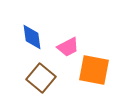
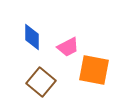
blue diamond: rotated 8 degrees clockwise
brown square: moved 4 px down
